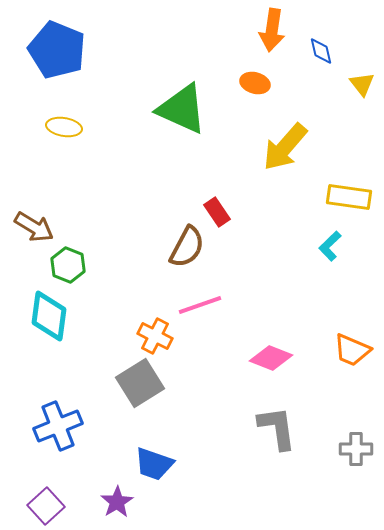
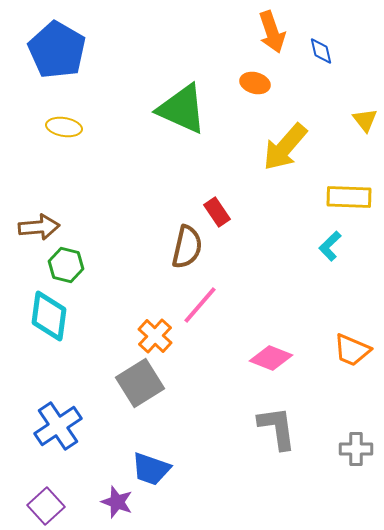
orange arrow: moved 2 px down; rotated 27 degrees counterclockwise
blue pentagon: rotated 8 degrees clockwise
yellow triangle: moved 3 px right, 36 px down
yellow rectangle: rotated 6 degrees counterclockwise
brown arrow: moved 5 px right; rotated 36 degrees counterclockwise
brown semicircle: rotated 15 degrees counterclockwise
green hexagon: moved 2 px left; rotated 8 degrees counterclockwise
pink line: rotated 30 degrees counterclockwise
orange cross: rotated 16 degrees clockwise
blue cross: rotated 12 degrees counterclockwise
blue trapezoid: moved 3 px left, 5 px down
purple star: rotated 20 degrees counterclockwise
